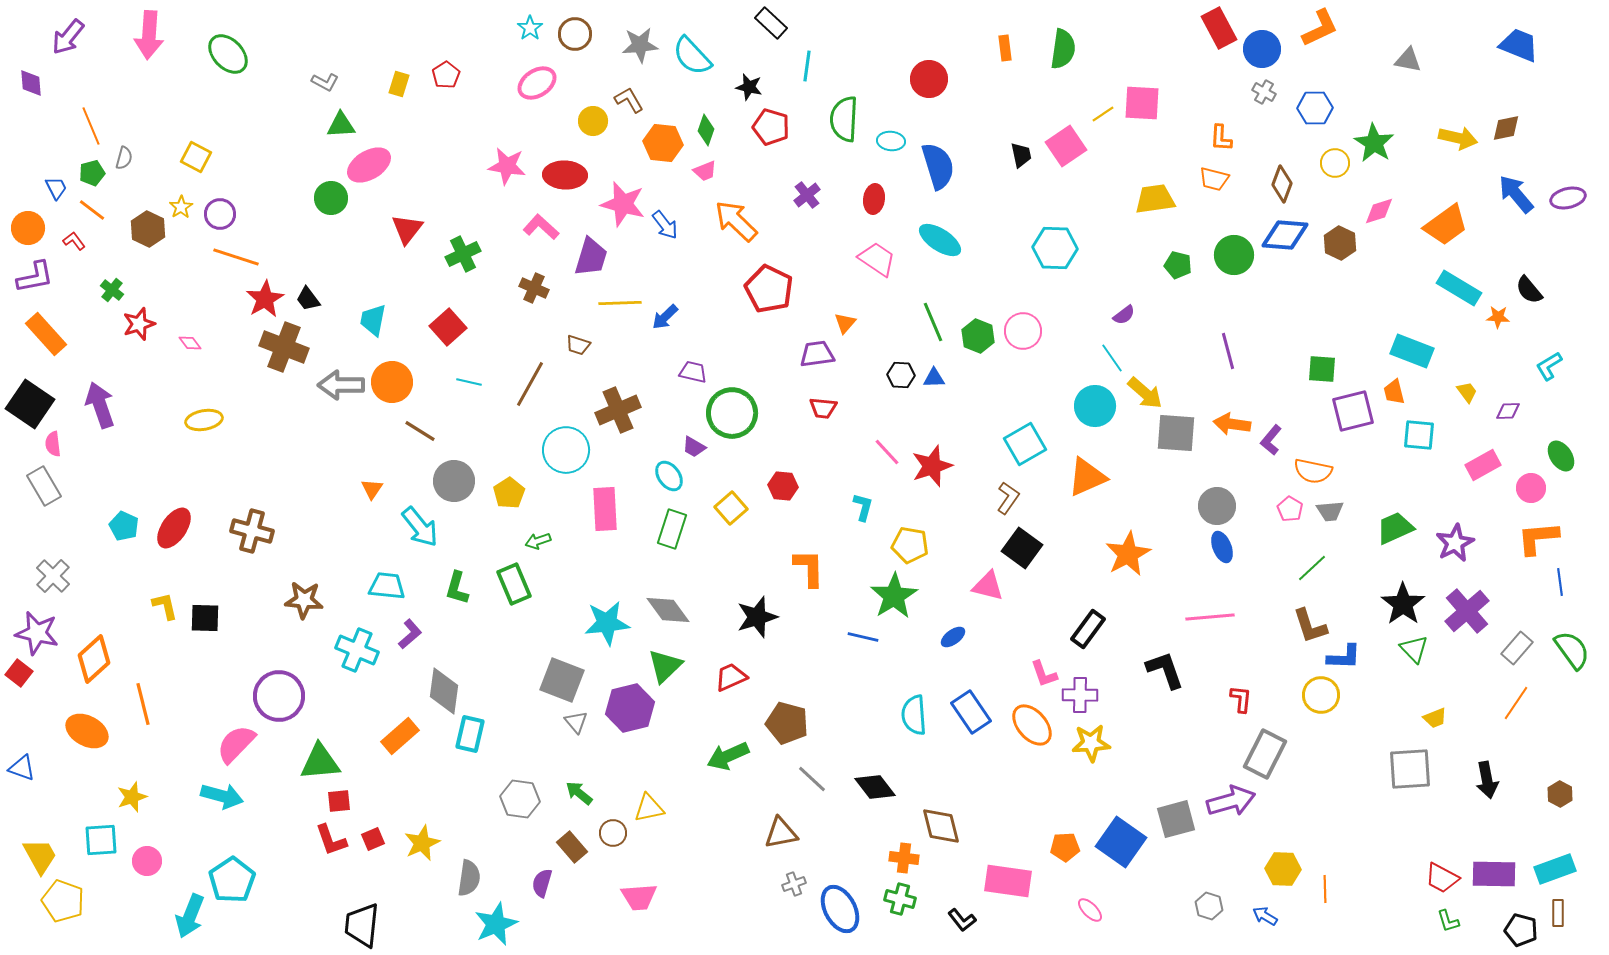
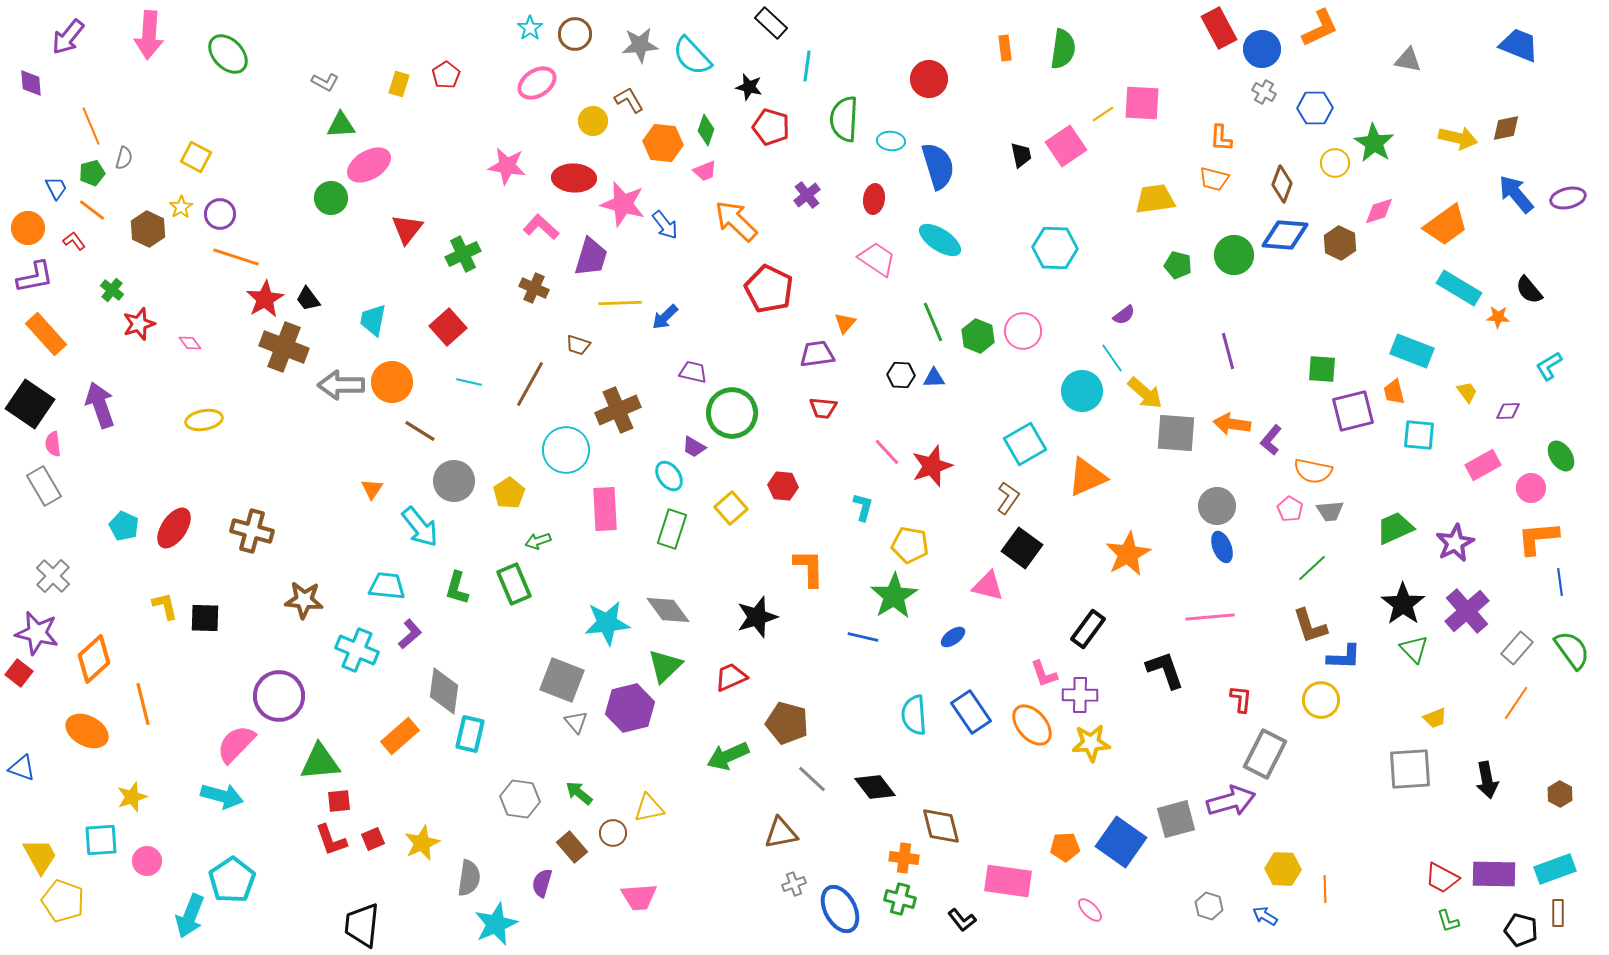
red ellipse at (565, 175): moved 9 px right, 3 px down
cyan circle at (1095, 406): moved 13 px left, 15 px up
yellow circle at (1321, 695): moved 5 px down
